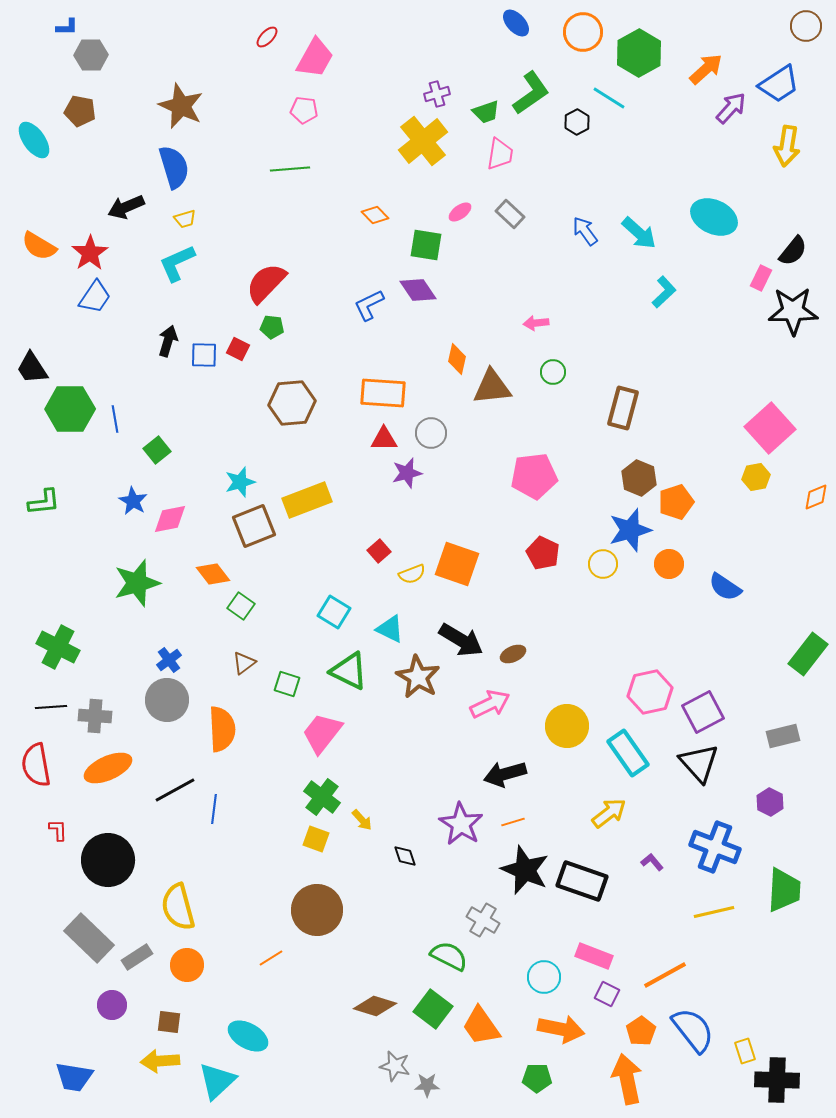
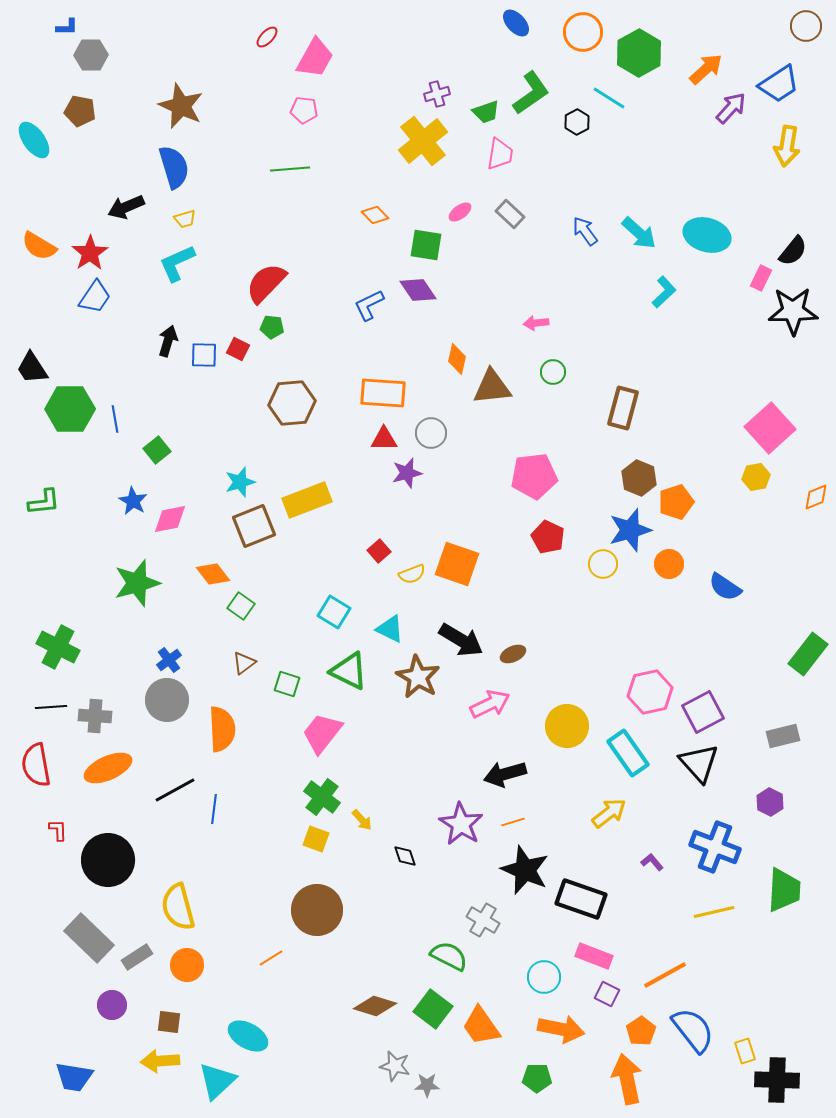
cyan ellipse at (714, 217): moved 7 px left, 18 px down; rotated 9 degrees counterclockwise
red pentagon at (543, 553): moved 5 px right, 16 px up
black rectangle at (582, 881): moved 1 px left, 18 px down
